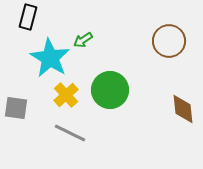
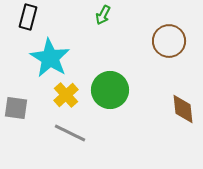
green arrow: moved 20 px right, 25 px up; rotated 30 degrees counterclockwise
